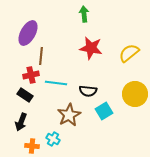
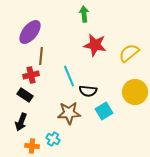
purple ellipse: moved 2 px right, 1 px up; rotated 10 degrees clockwise
red star: moved 4 px right, 3 px up
cyan line: moved 13 px right, 7 px up; rotated 60 degrees clockwise
yellow circle: moved 2 px up
brown star: moved 2 px up; rotated 25 degrees clockwise
